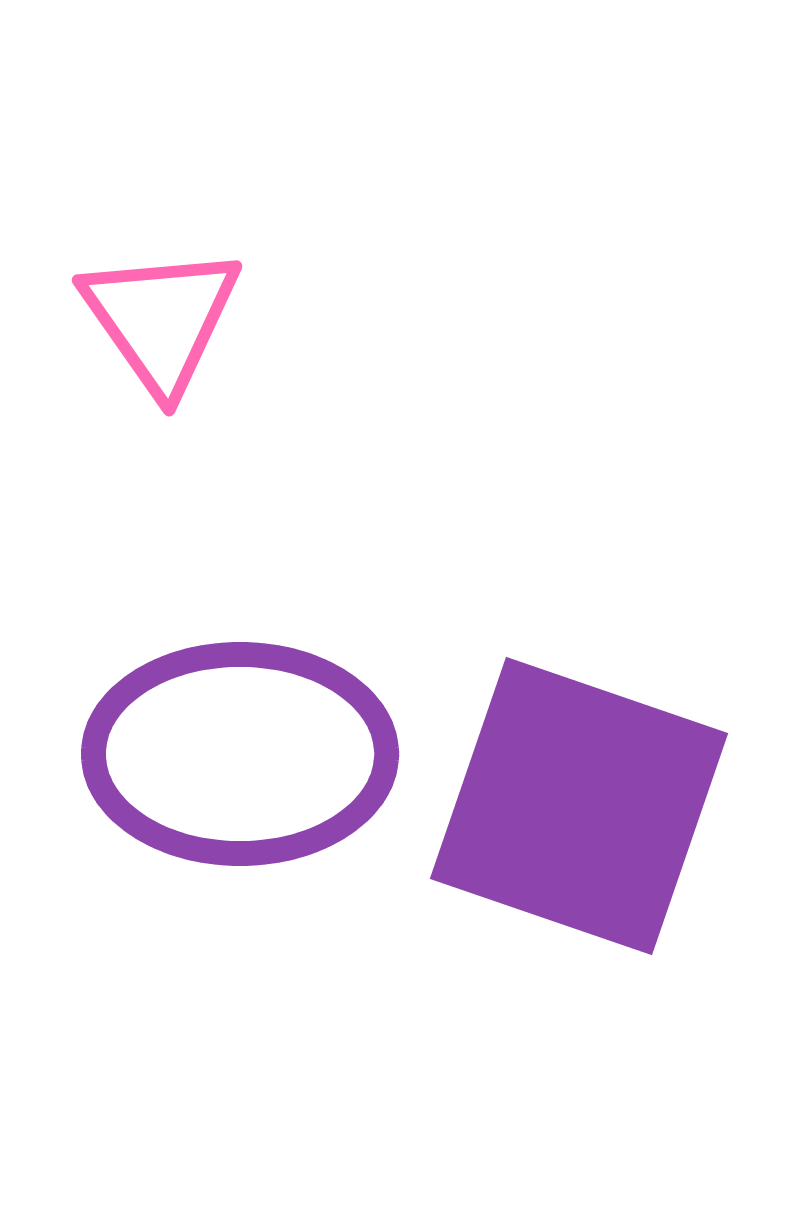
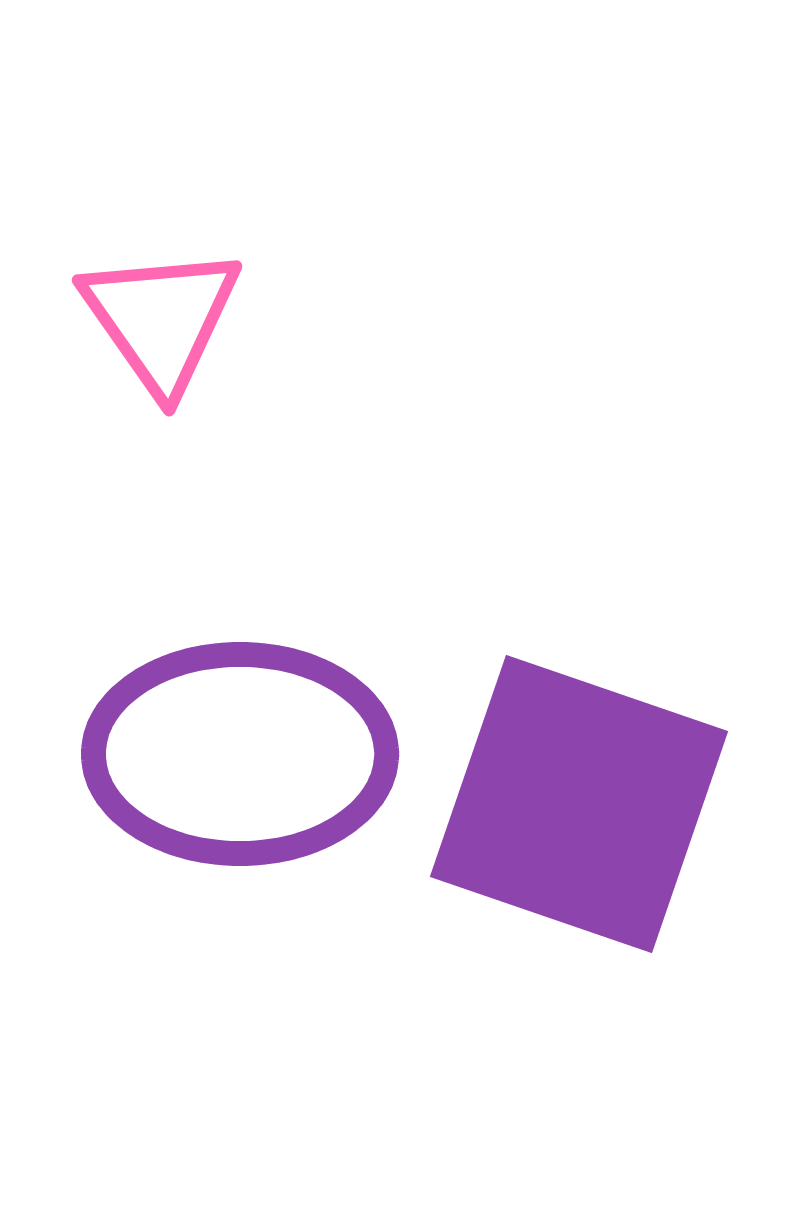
purple square: moved 2 px up
